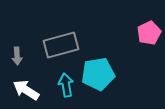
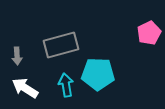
cyan pentagon: rotated 12 degrees clockwise
white arrow: moved 1 px left, 2 px up
